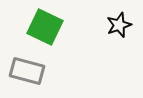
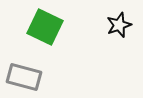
gray rectangle: moved 3 px left, 6 px down
